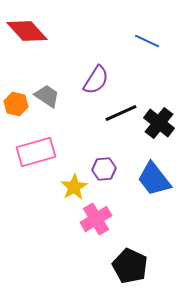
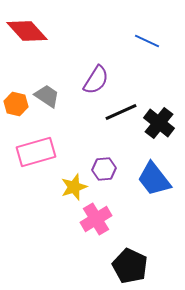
black line: moved 1 px up
yellow star: rotated 12 degrees clockwise
